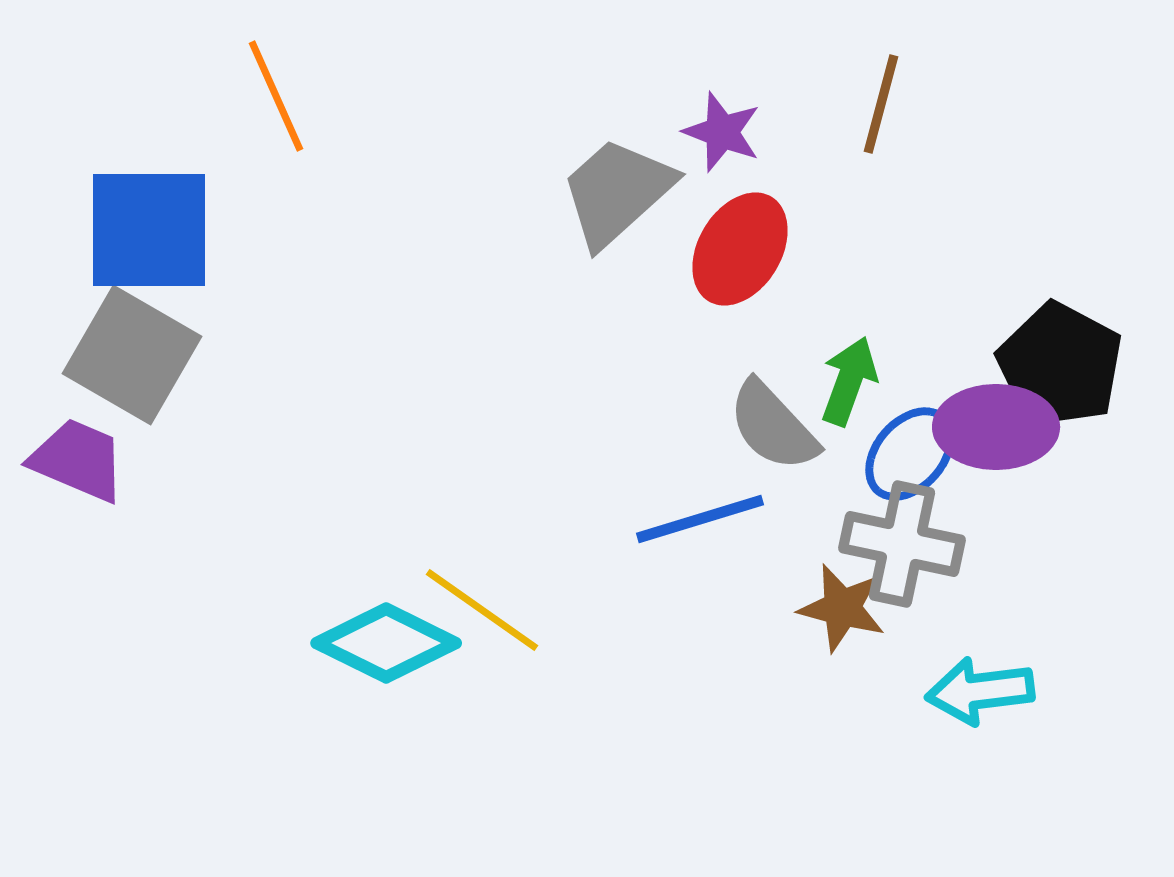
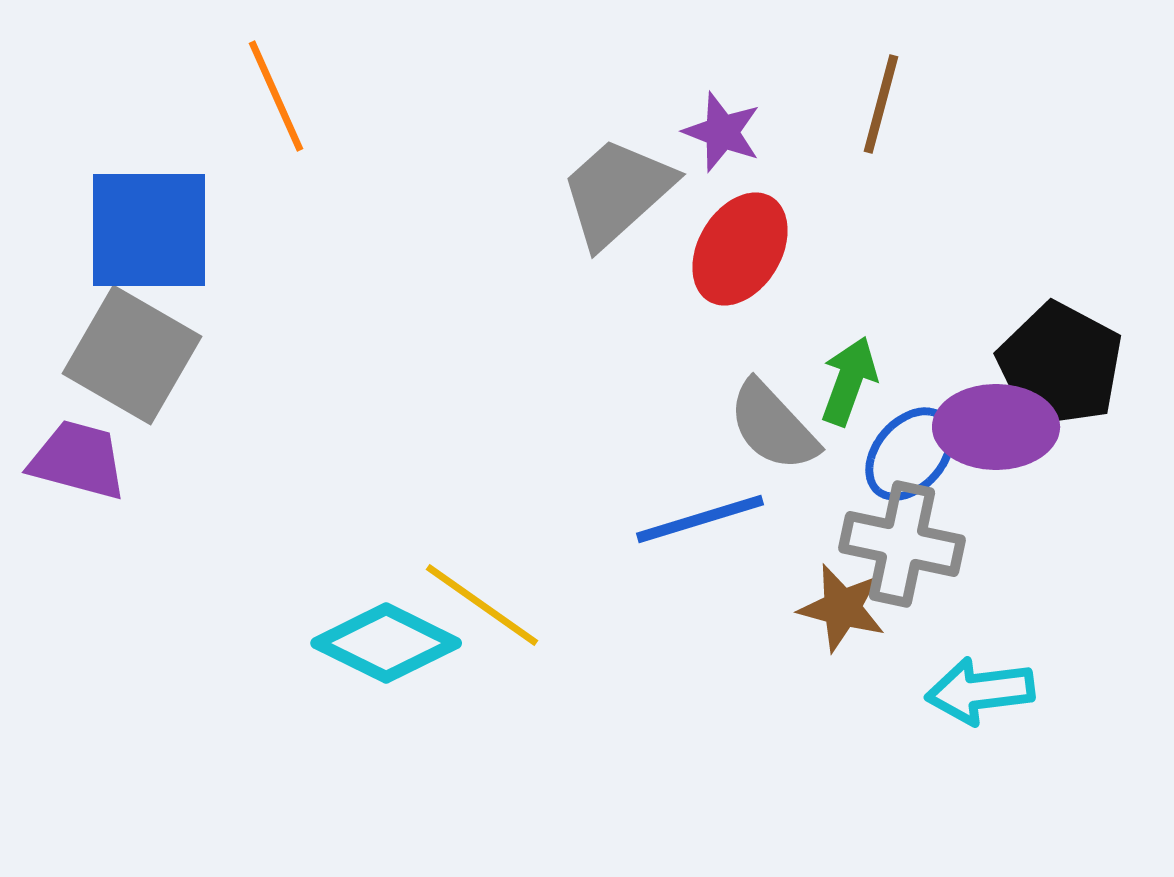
purple trapezoid: rotated 8 degrees counterclockwise
yellow line: moved 5 px up
